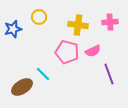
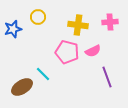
yellow circle: moved 1 px left
purple line: moved 2 px left, 3 px down
